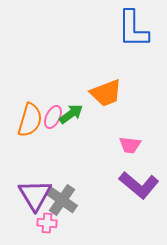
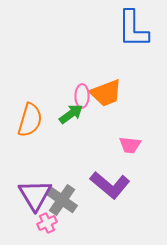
pink ellipse: moved 29 px right, 21 px up; rotated 25 degrees counterclockwise
purple L-shape: moved 29 px left
pink cross: rotated 30 degrees counterclockwise
